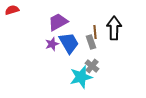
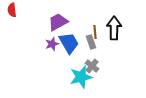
red semicircle: rotated 80 degrees counterclockwise
